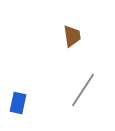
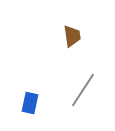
blue rectangle: moved 12 px right
